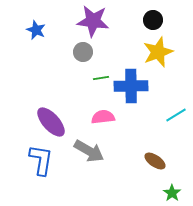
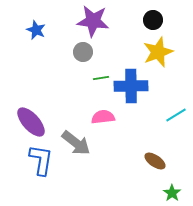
purple ellipse: moved 20 px left
gray arrow: moved 13 px left, 8 px up; rotated 8 degrees clockwise
